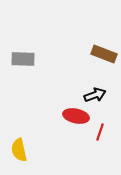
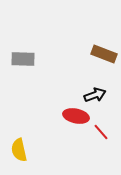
red line: moved 1 px right; rotated 60 degrees counterclockwise
